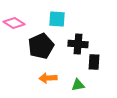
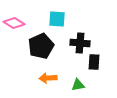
black cross: moved 2 px right, 1 px up
